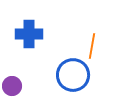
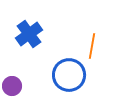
blue cross: rotated 36 degrees counterclockwise
blue circle: moved 4 px left
